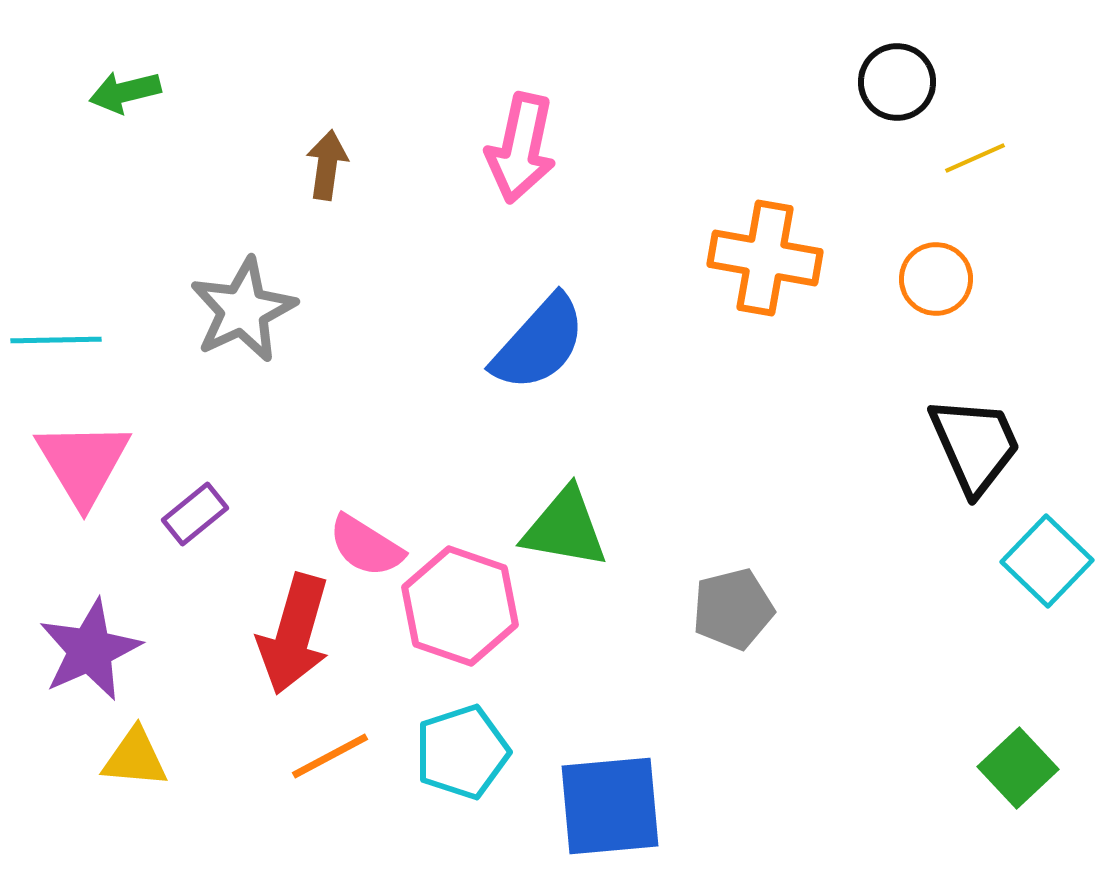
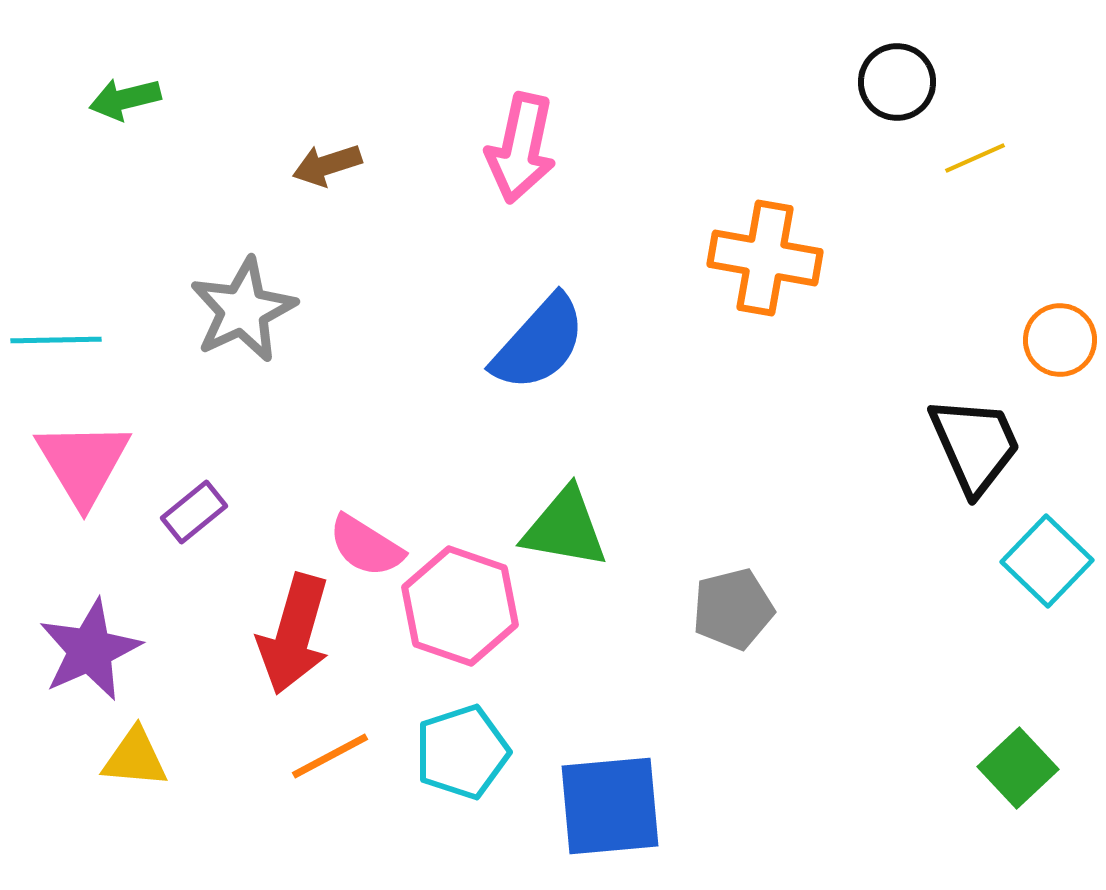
green arrow: moved 7 px down
brown arrow: rotated 116 degrees counterclockwise
orange circle: moved 124 px right, 61 px down
purple rectangle: moved 1 px left, 2 px up
